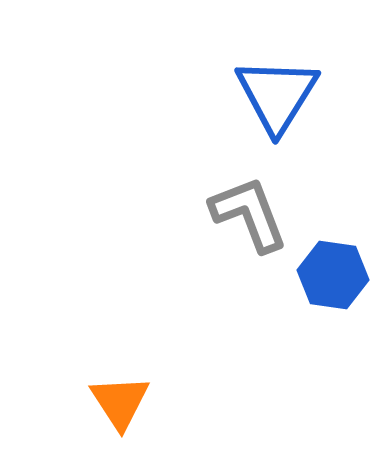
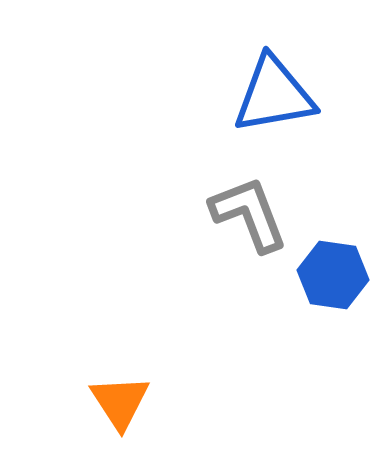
blue triangle: moved 3 px left; rotated 48 degrees clockwise
